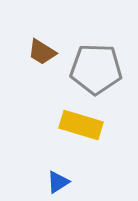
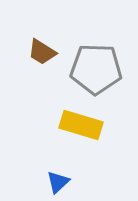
blue triangle: rotated 10 degrees counterclockwise
